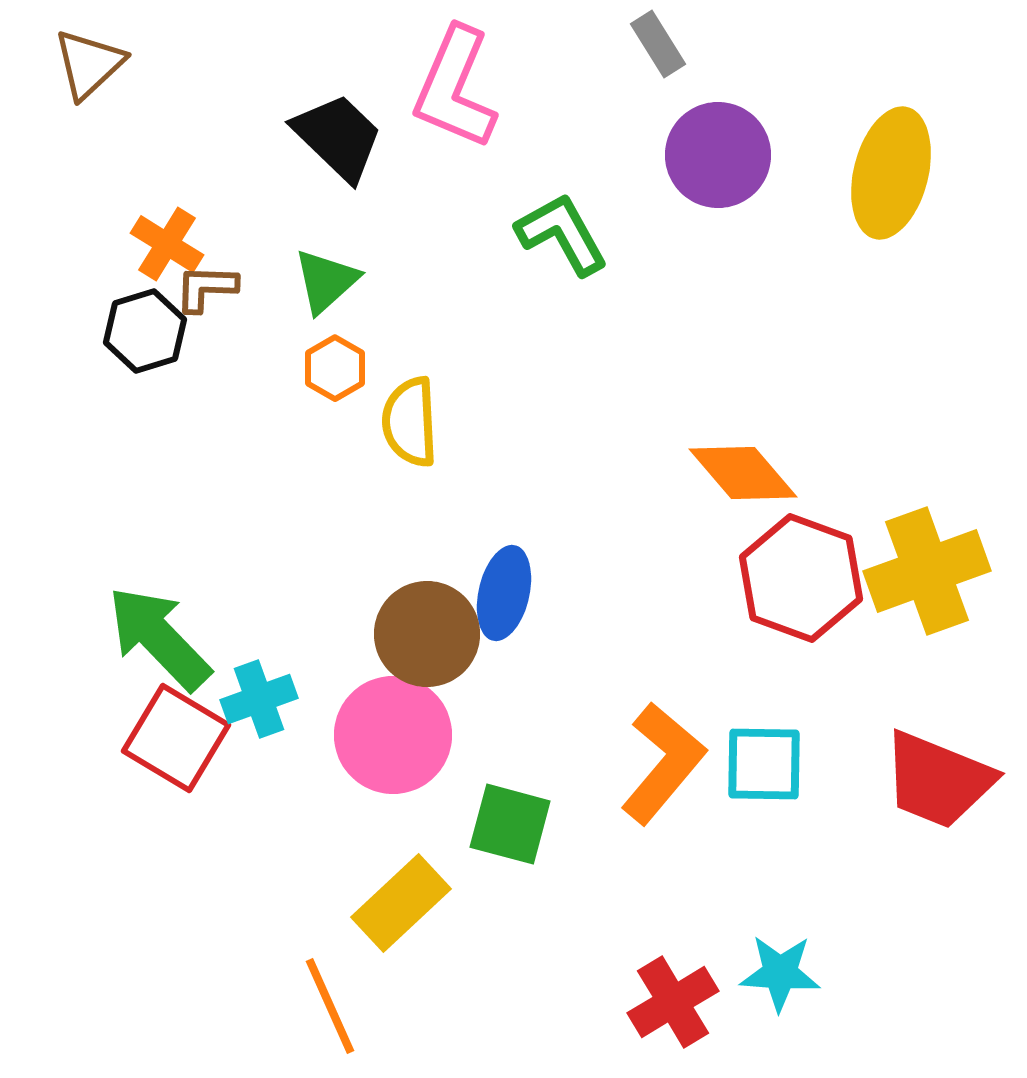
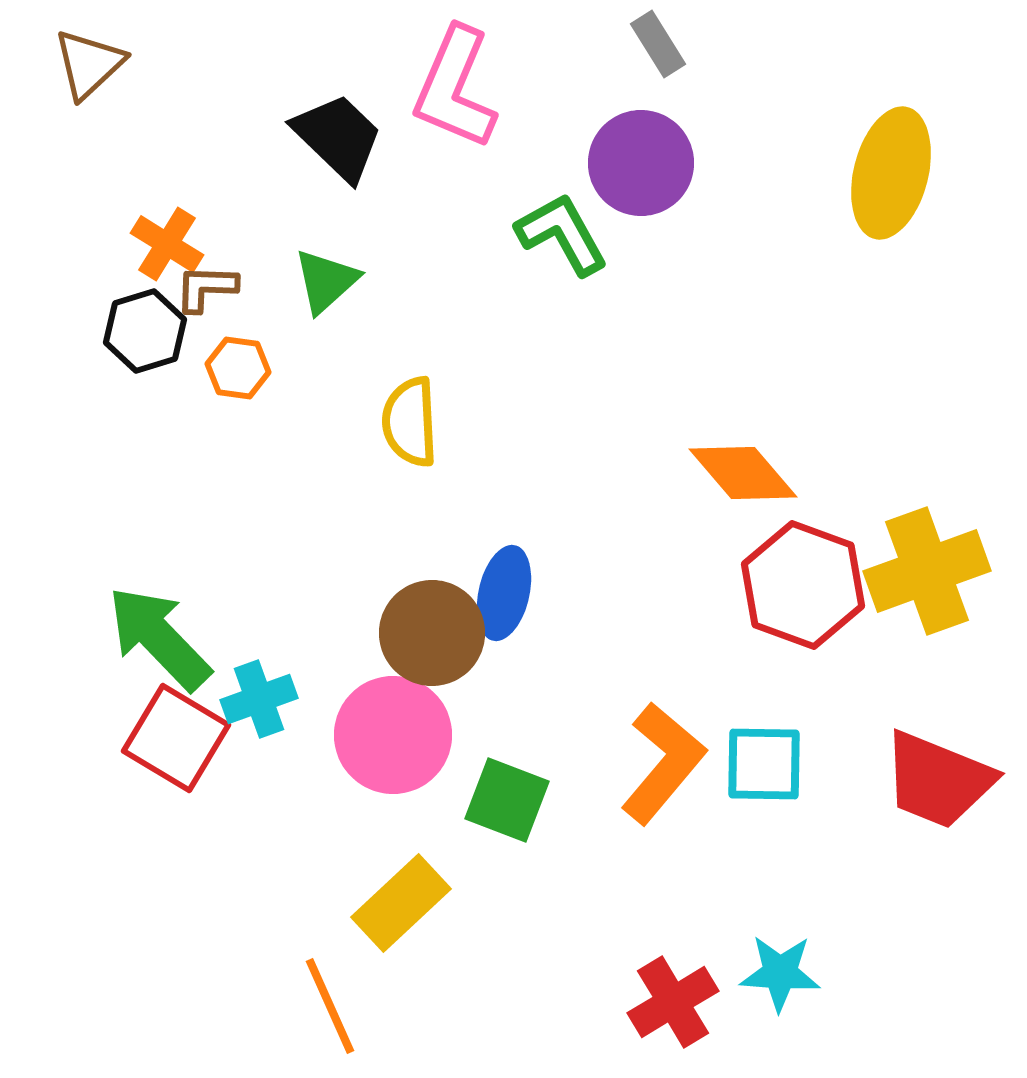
purple circle: moved 77 px left, 8 px down
orange hexagon: moved 97 px left; rotated 22 degrees counterclockwise
red hexagon: moved 2 px right, 7 px down
brown circle: moved 5 px right, 1 px up
green square: moved 3 px left, 24 px up; rotated 6 degrees clockwise
